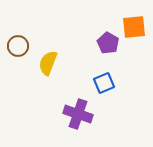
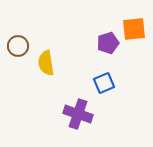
orange square: moved 2 px down
purple pentagon: rotated 25 degrees clockwise
yellow semicircle: moved 2 px left; rotated 30 degrees counterclockwise
